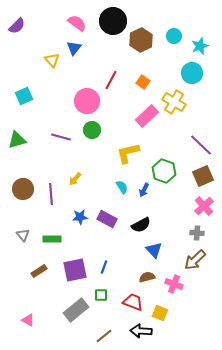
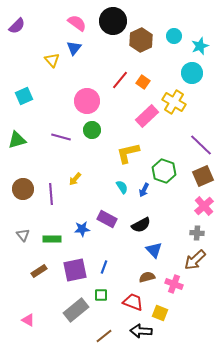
red line at (111, 80): moved 9 px right; rotated 12 degrees clockwise
blue star at (80, 217): moved 2 px right, 12 px down
